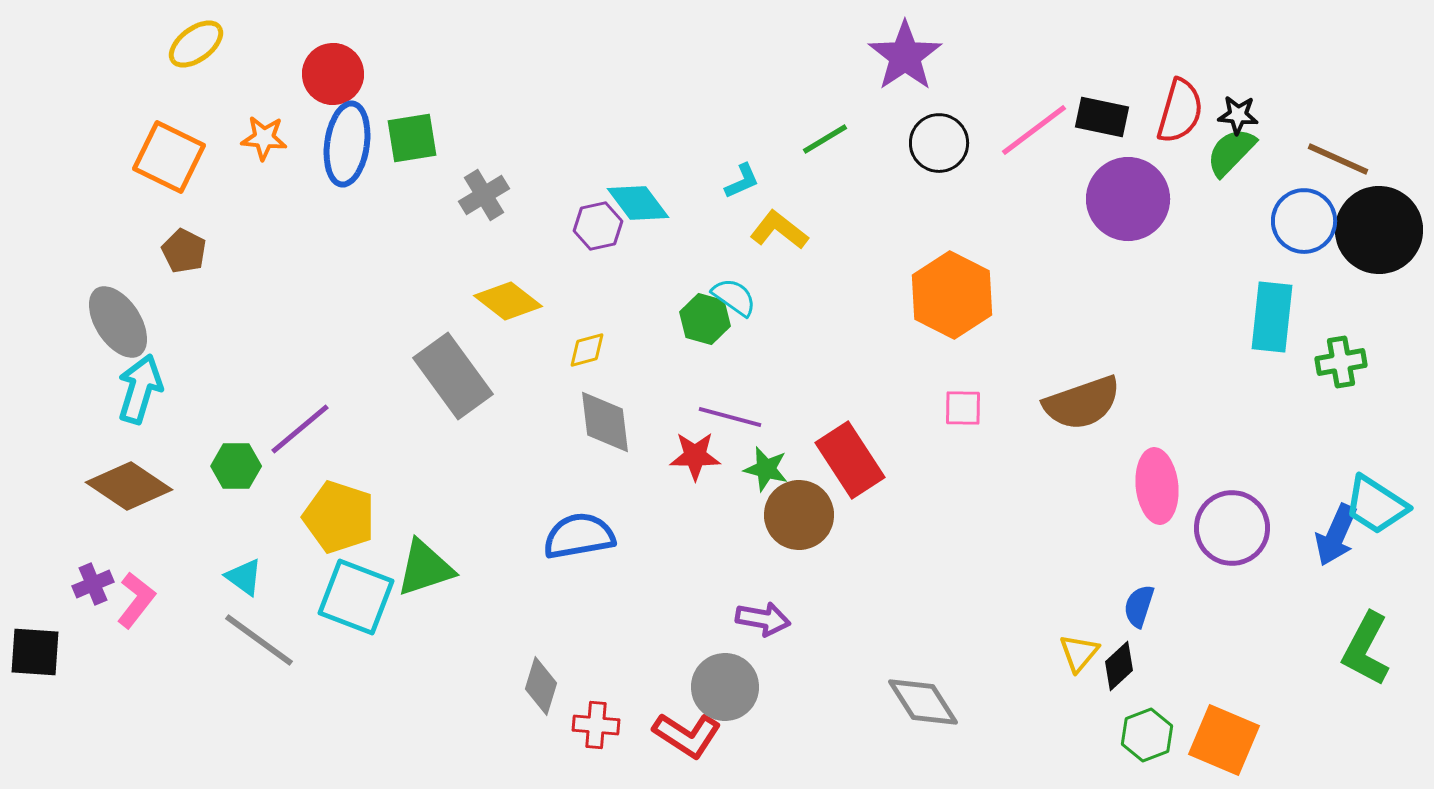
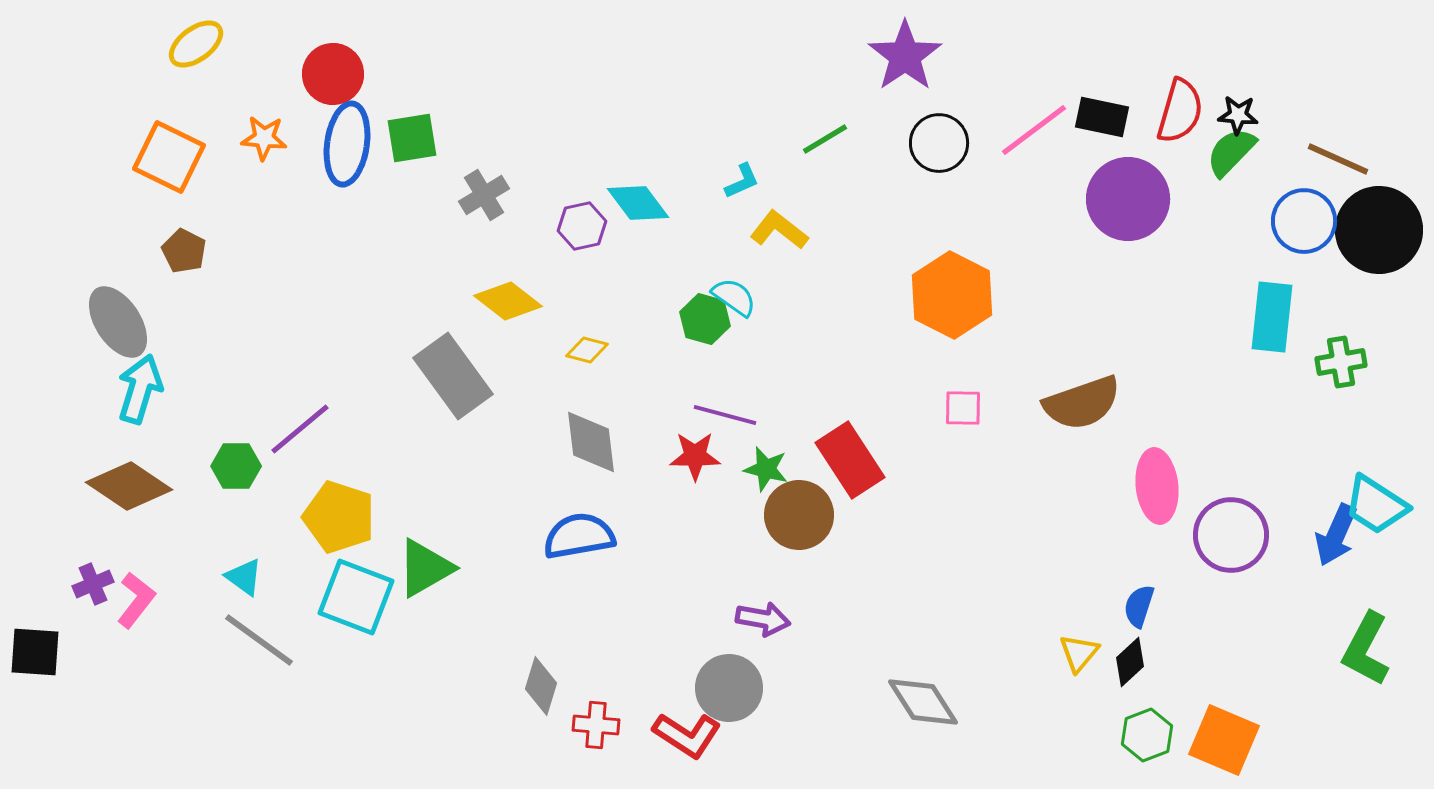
purple hexagon at (598, 226): moved 16 px left
yellow diamond at (587, 350): rotated 30 degrees clockwise
purple line at (730, 417): moved 5 px left, 2 px up
gray diamond at (605, 422): moved 14 px left, 20 px down
purple circle at (1232, 528): moved 1 px left, 7 px down
green triangle at (425, 568): rotated 12 degrees counterclockwise
black diamond at (1119, 666): moved 11 px right, 4 px up
gray circle at (725, 687): moved 4 px right, 1 px down
